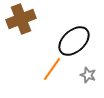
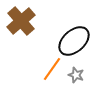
brown cross: moved 2 px down; rotated 20 degrees counterclockwise
gray star: moved 12 px left
